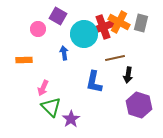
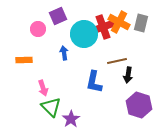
purple square: rotated 36 degrees clockwise
brown line: moved 2 px right, 3 px down
pink arrow: rotated 42 degrees counterclockwise
